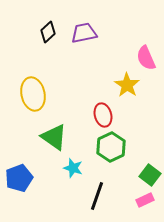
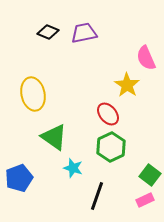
black diamond: rotated 65 degrees clockwise
red ellipse: moved 5 px right, 1 px up; rotated 25 degrees counterclockwise
